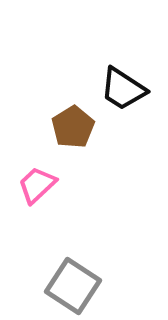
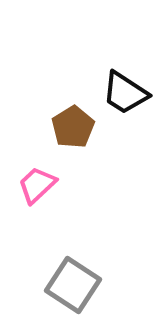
black trapezoid: moved 2 px right, 4 px down
gray square: moved 1 px up
